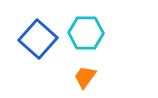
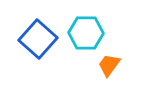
orange trapezoid: moved 24 px right, 12 px up
